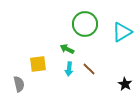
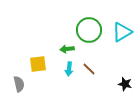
green circle: moved 4 px right, 6 px down
green arrow: rotated 32 degrees counterclockwise
black star: rotated 16 degrees counterclockwise
